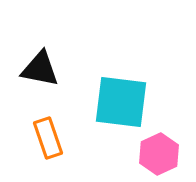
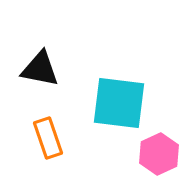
cyan square: moved 2 px left, 1 px down
